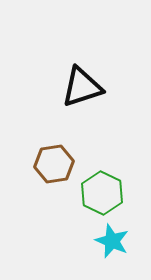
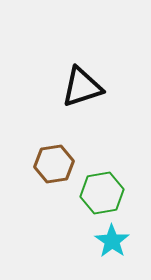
green hexagon: rotated 24 degrees clockwise
cyan star: rotated 12 degrees clockwise
